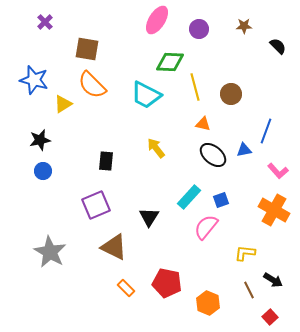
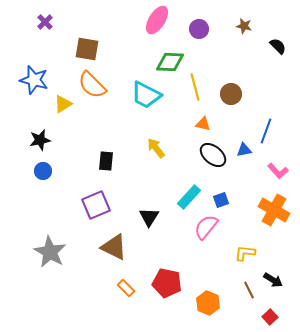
brown star: rotated 14 degrees clockwise
